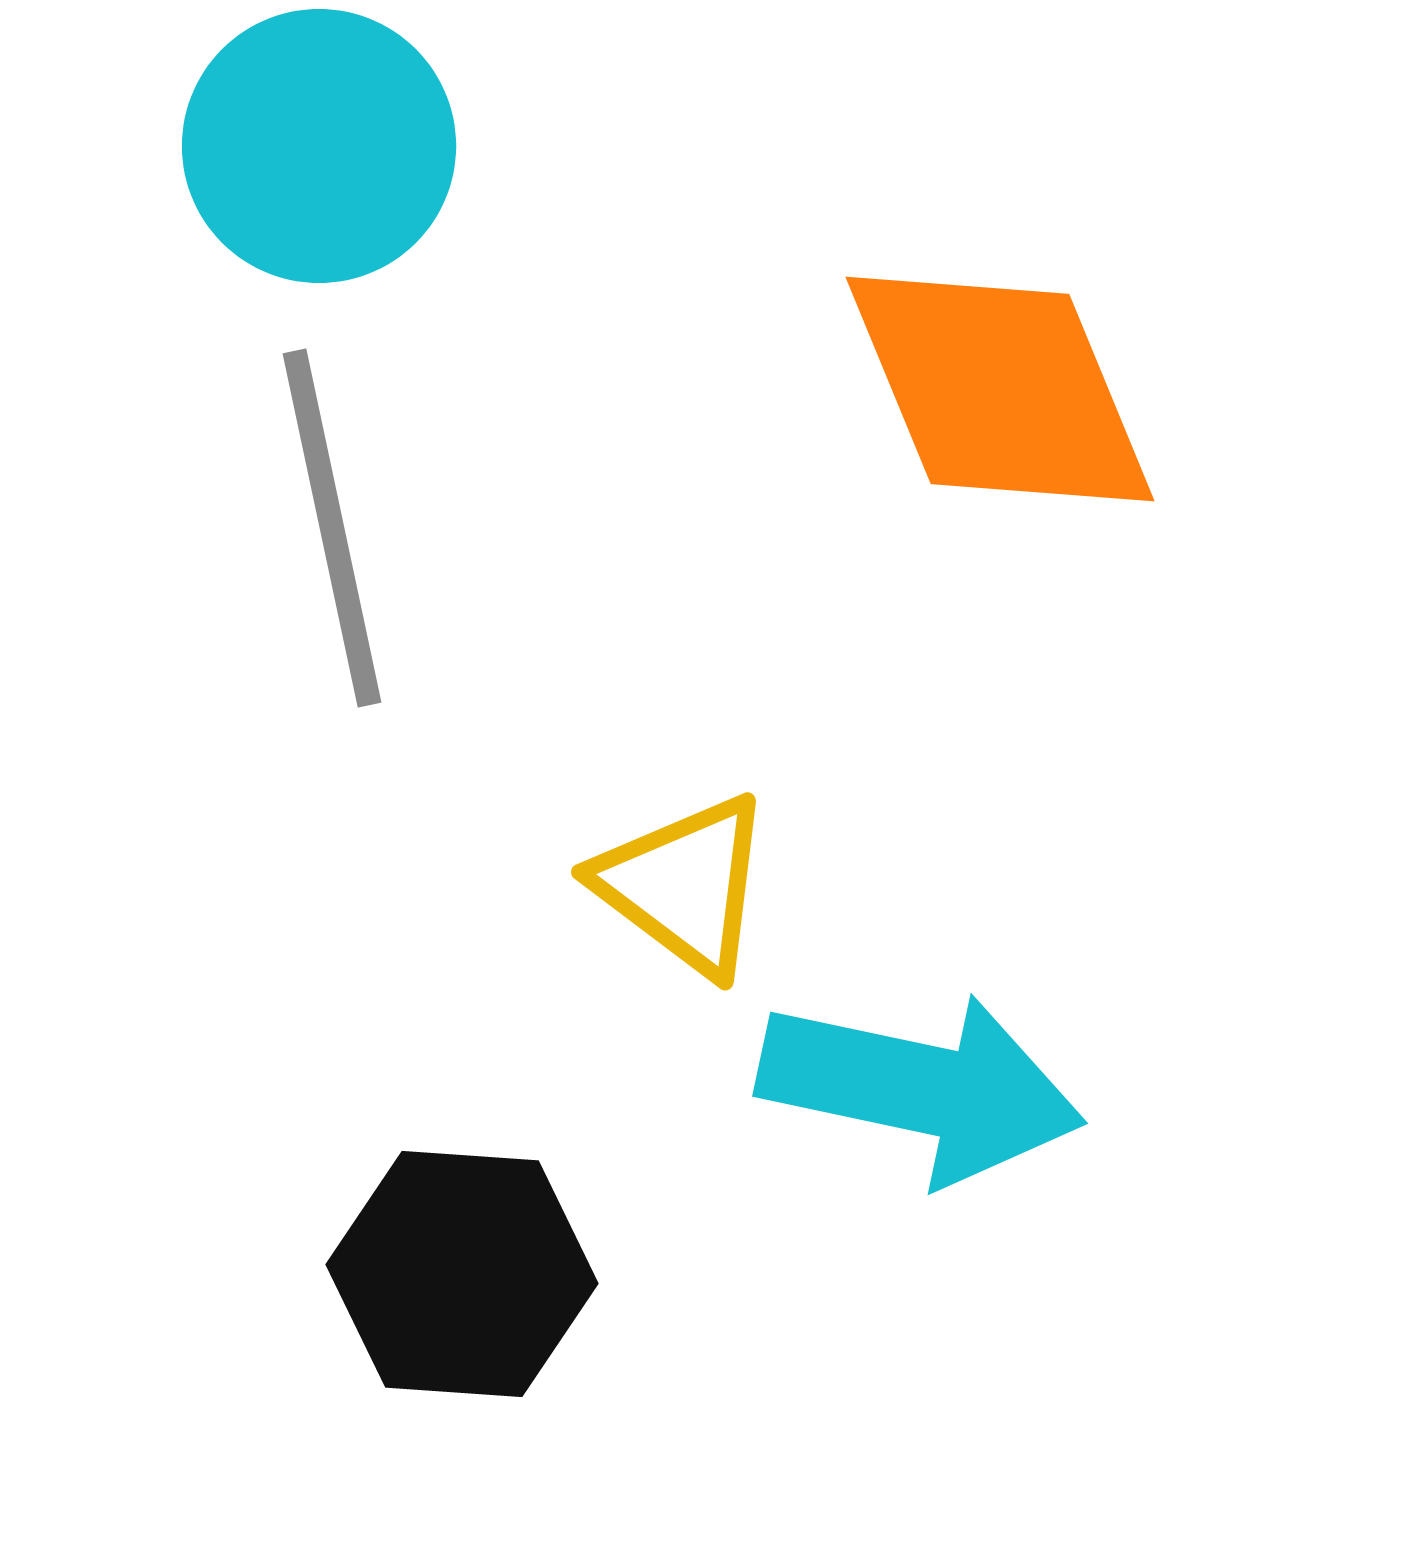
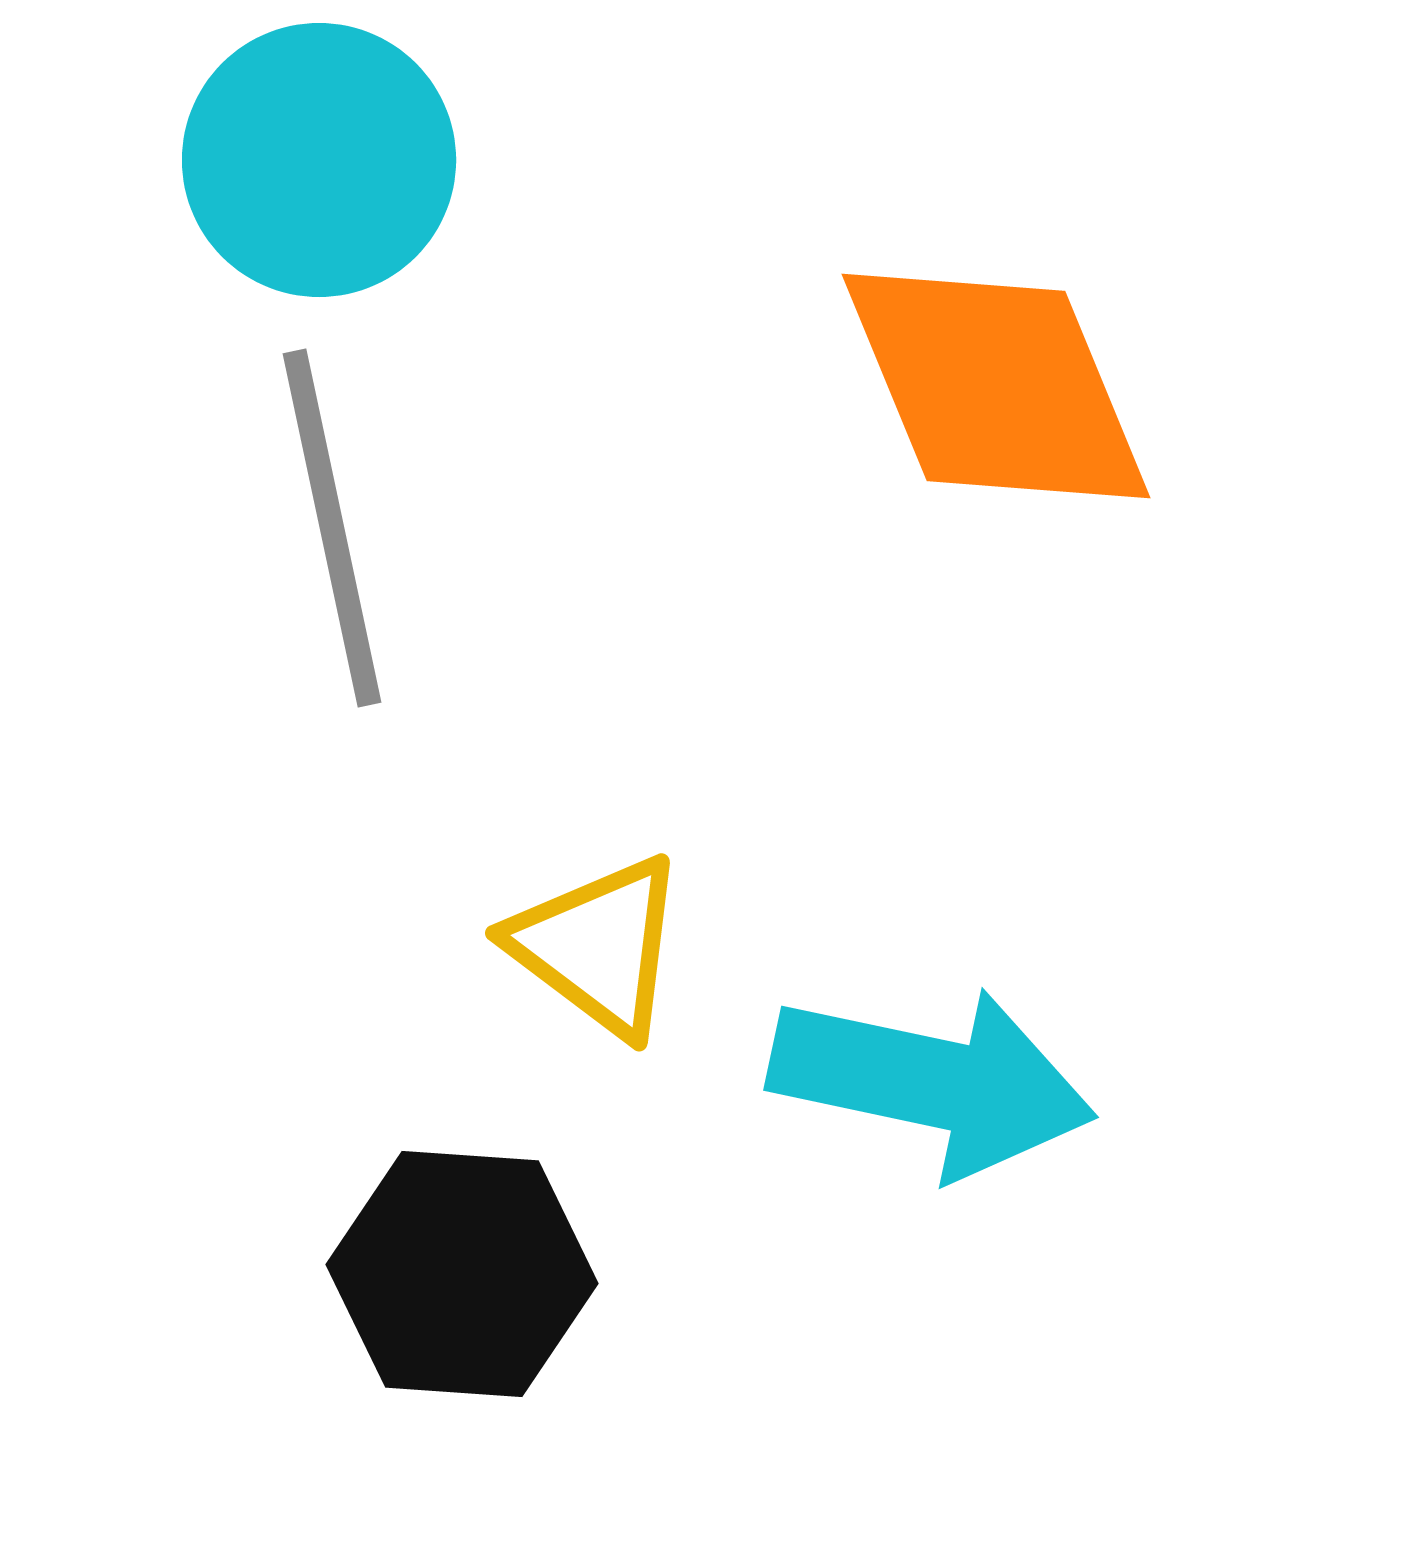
cyan circle: moved 14 px down
orange diamond: moved 4 px left, 3 px up
yellow triangle: moved 86 px left, 61 px down
cyan arrow: moved 11 px right, 6 px up
